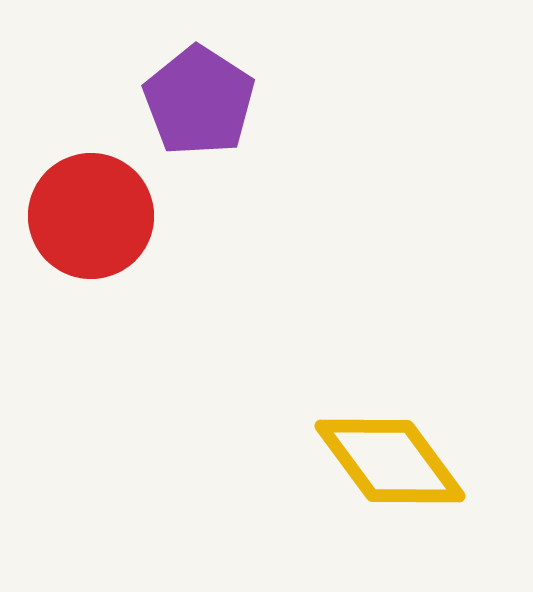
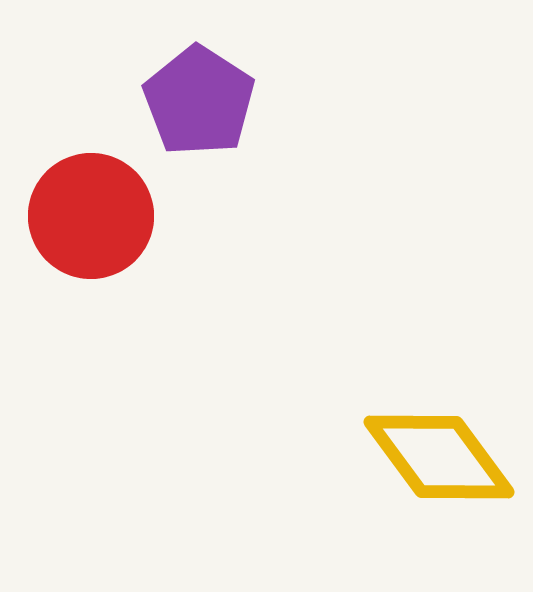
yellow diamond: moved 49 px right, 4 px up
